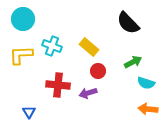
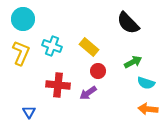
yellow L-shape: moved 2 px up; rotated 115 degrees clockwise
purple arrow: rotated 18 degrees counterclockwise
